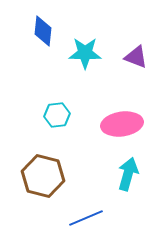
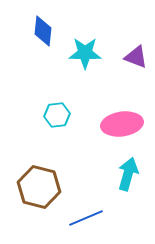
brown hexagon: moved 4 px left, 11 px down
